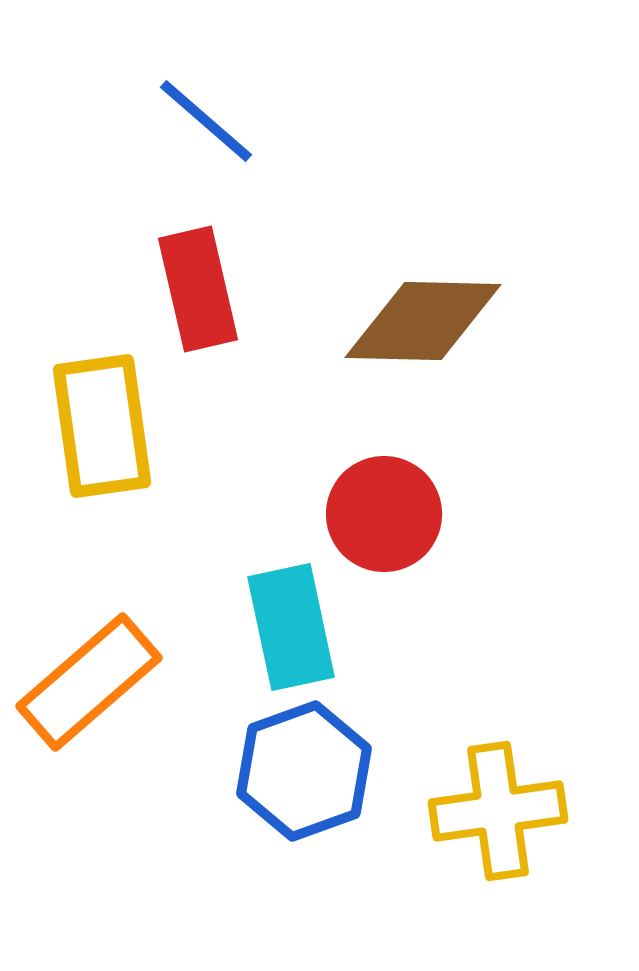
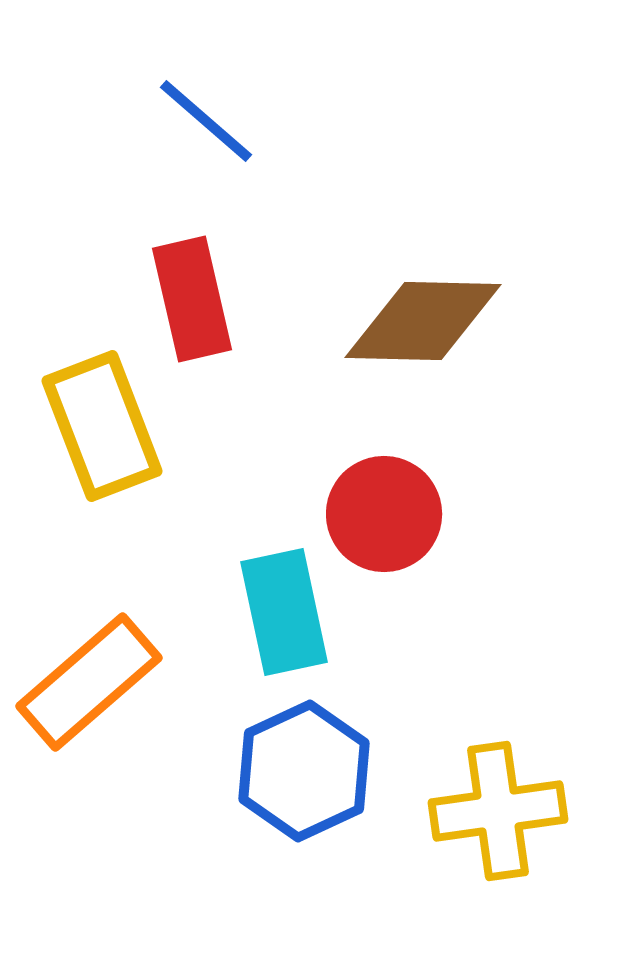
red rectangle: moved 6 px left, 10 px down
yellow rectangle: rotated 13 degrees counterclockwise
cyan rectangle: moved 7 px left, 15 px up
blue hexagon: rotated 5 degrees counterclockwise
